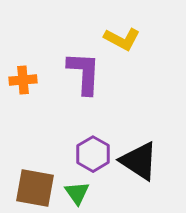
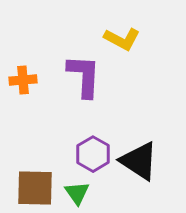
purple L-shape: moved 3 px down
brown square: rotated 9 degrees counterclockwise
